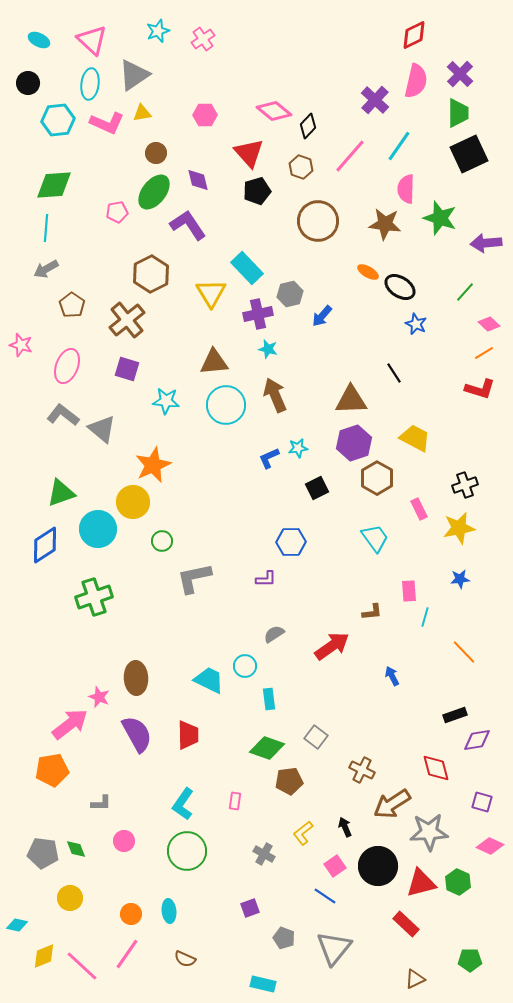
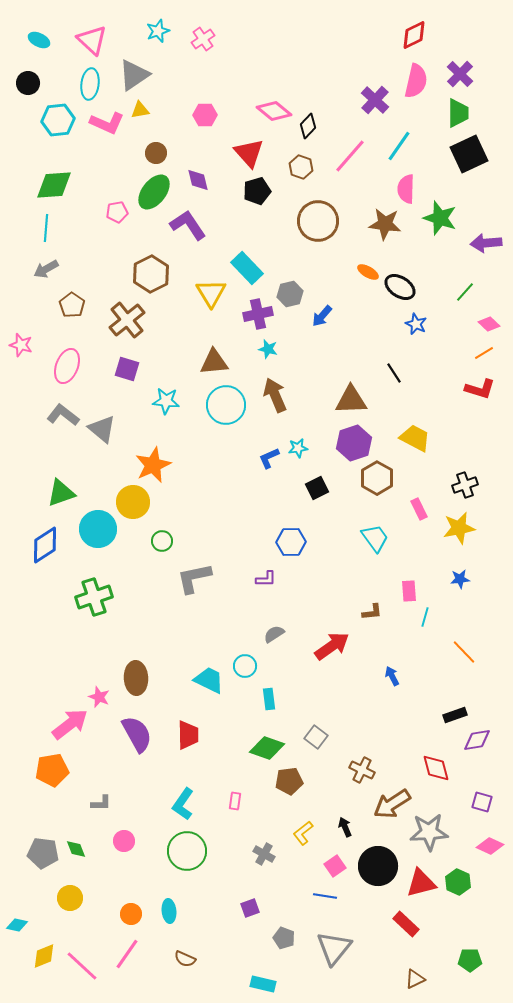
yellow triangle at (142, 113): moved 2 px left, 3 px up
blue line at (325, 896): rotated 25 degrees counterclockwise
